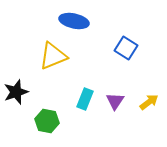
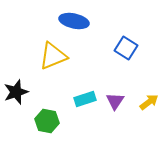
cyan rectangle: rotated 50 degrees clockwise
